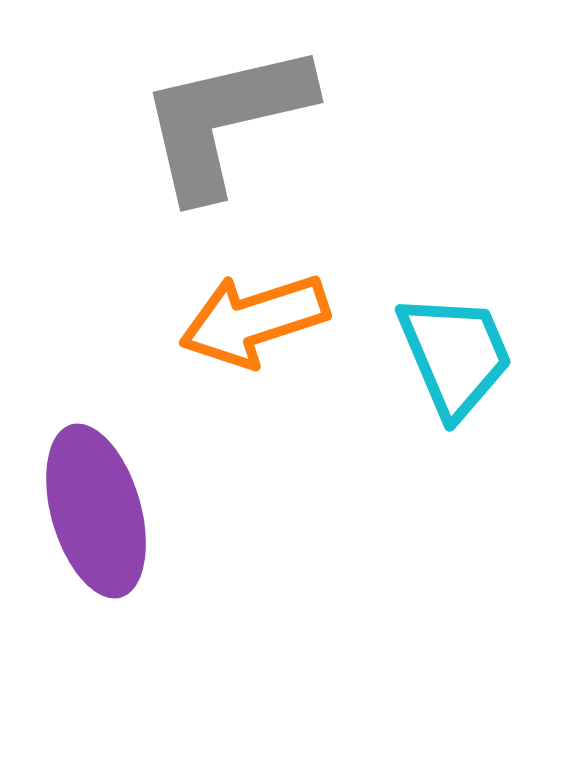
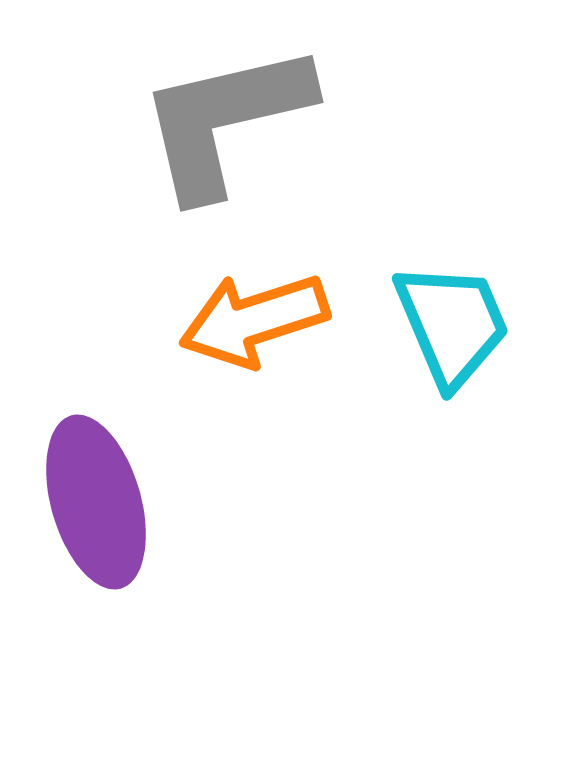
cyan trapezoid: moved 3 px left, 31 px up
purple ellipse: moved 9 px up
